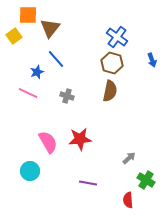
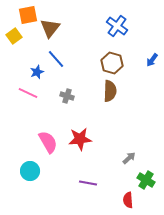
orange square: rotated 12 degrees counterclockwise
blue cross: moved 11 px up
blue arrow: rotated 56 degrees clockwise
brown semicircle: rotated 10 degrees counterclockwise
